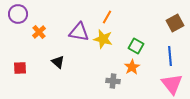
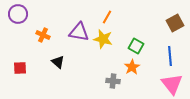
orange cross: moved 4 px right, 3 px down; rotated 24 degrees counterclockwise
